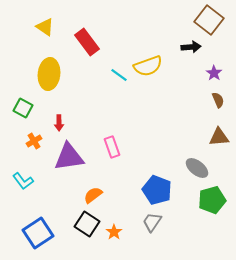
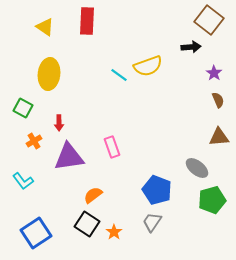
red rectangle: moved 21 px up; rotated 40 degrees clockwise
blue square: moved 2 px left
